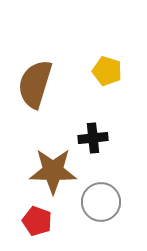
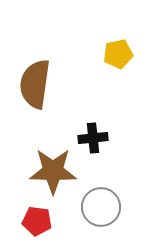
yellow pentagon: moved 11 px right, 17 px up; rotated 28 degrees counterclockwise
brown semicircle: rotated 9 degrees counterclockwise
gray circle: moved 5 px down
red pentagon: rotated 12 degrees counterclockwise
